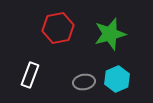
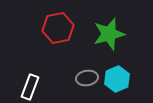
green star: moved 1 px left
white rectangle: moved 12 px down
gray ellipse: moved 3 px right, 4 px up
